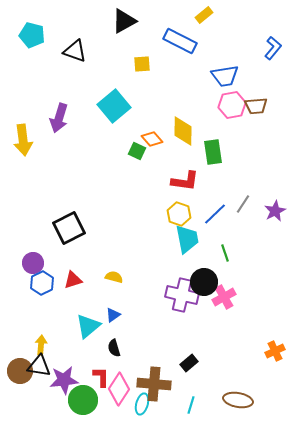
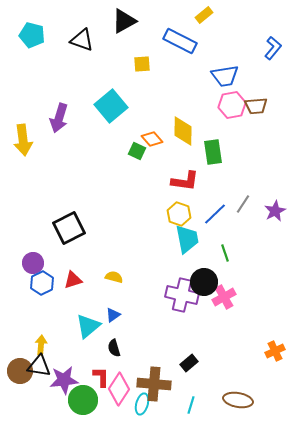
black triangle at (75, 51): moved 7 px right, 11 px up
cyan square at (114, 106): moved 3 px left
